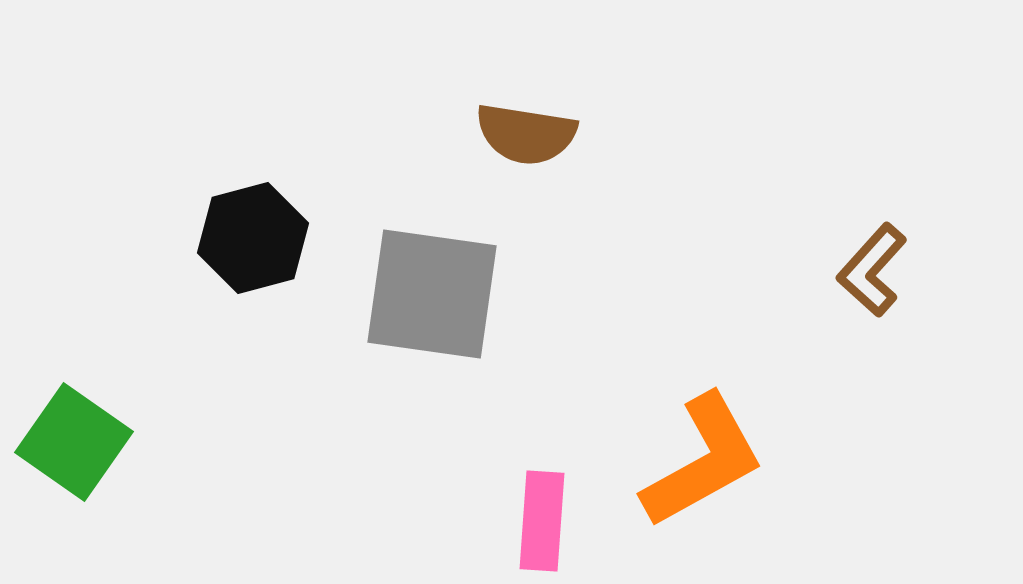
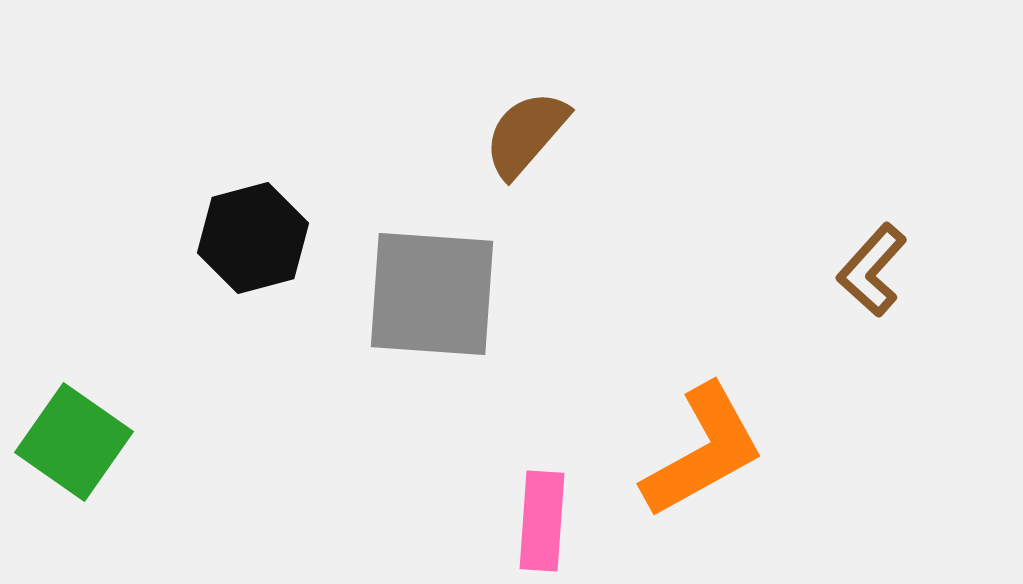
brown semicircle: rotated 122 degrees clockwise
gray square: rotated 4 degrees counterclockwise
orange L-shape: moved 10 px up
